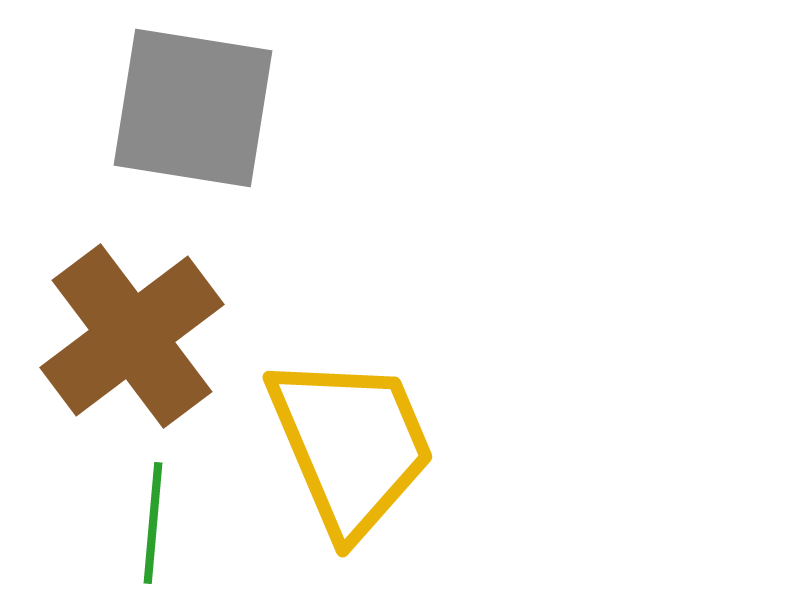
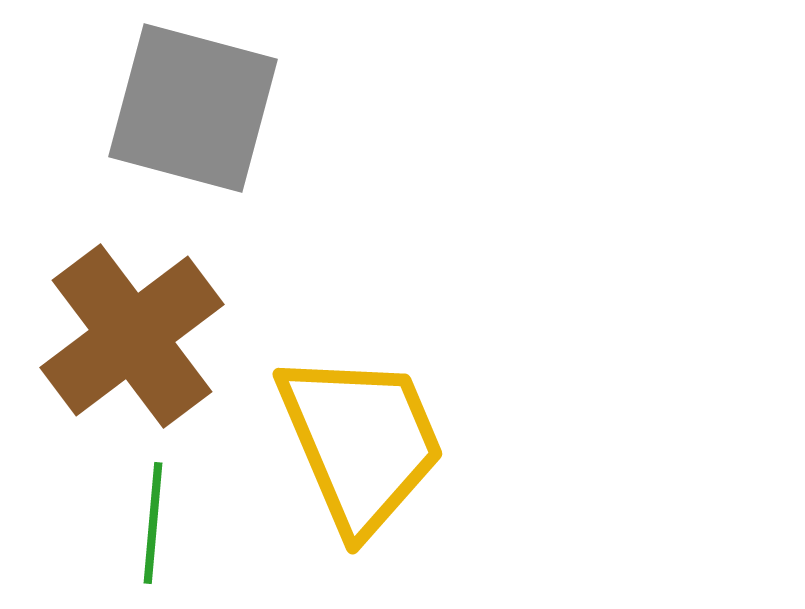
gray square: rotated 6 degrees clockwise
yellow trapezoid: moved 10 px right, 3 px up
